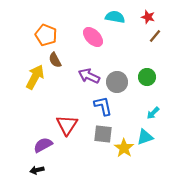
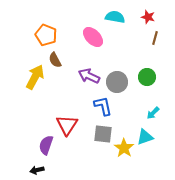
brown line: moved 2 px down; rotated 24 degrees counterclockwise
purple semicircle: moved 3 px right; rotated 42 degrees counterclockwise
